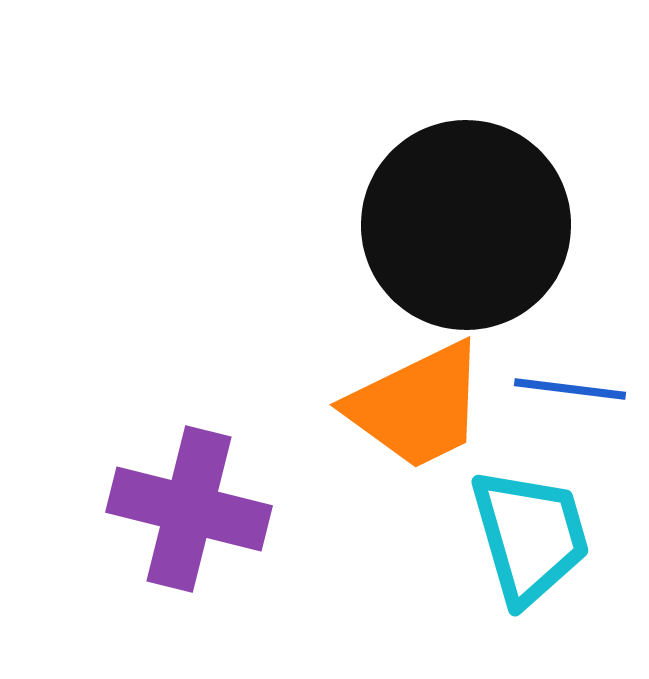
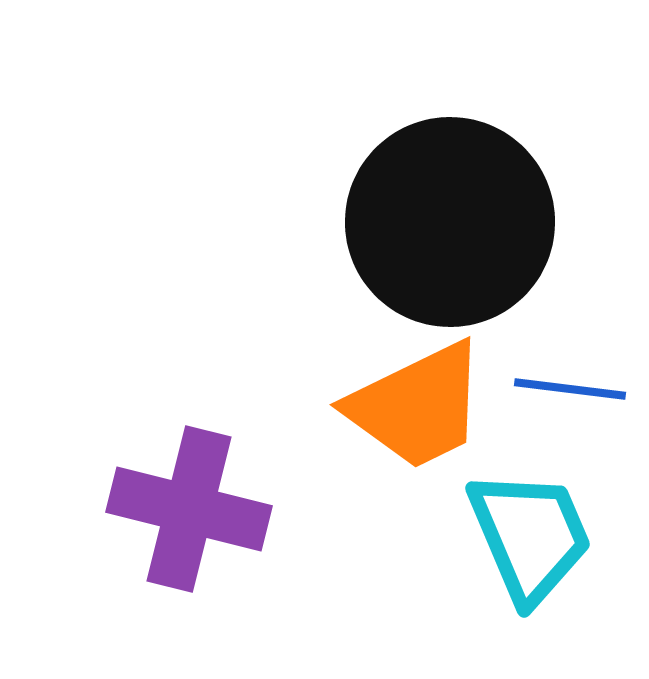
black circle: moved 16 px left, 3 px up
cyan trapezoid: rotated 7 degrees counterclockwise
